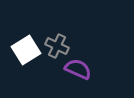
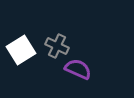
white square: moved 5 px left
